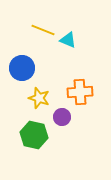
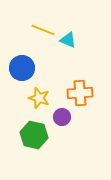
orange cross: moved 1 px down
